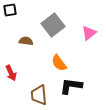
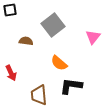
pink triangle: moved 4 px right, 4 px down; rotated 14 degrees counterclockwise
orange semicircle: rotated 12 degrees counterclockwise
